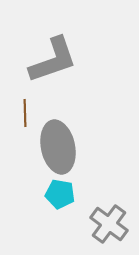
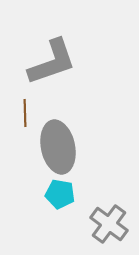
gray L-shape: moved 1 px left, 2 px down
